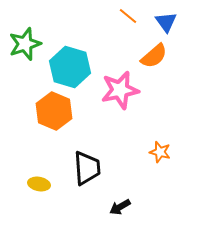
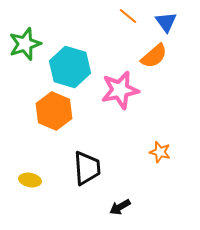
yellow ellipse: moved 9 px left, 4 px up
